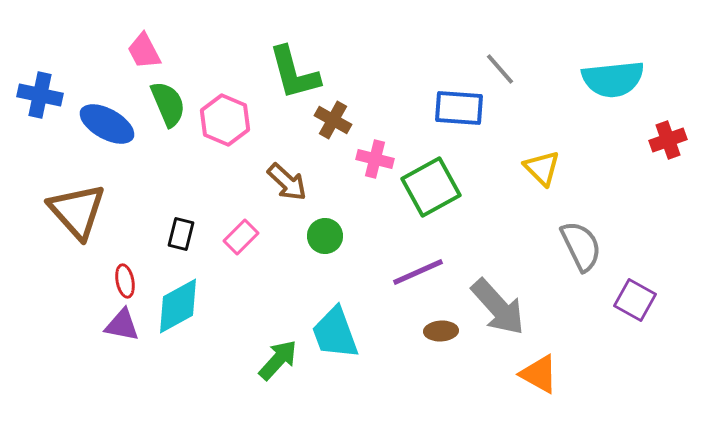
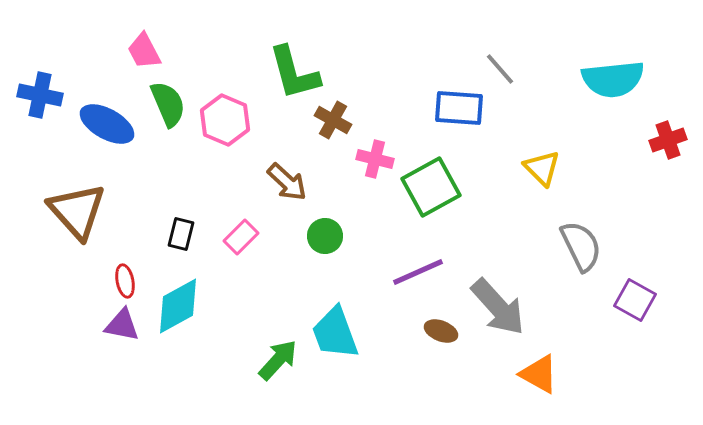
brown ellipse: rotated 24 degrees clockwise
